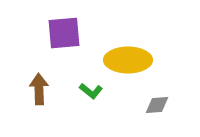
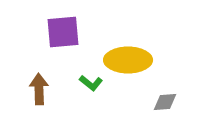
purple square: moved 1 px left, 1 px up
green L-shape: moved 8 px up
gray diamond: moved 8 px right, 3 px up
